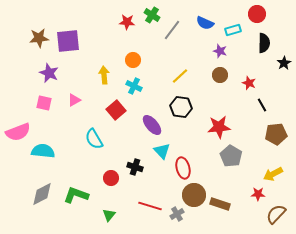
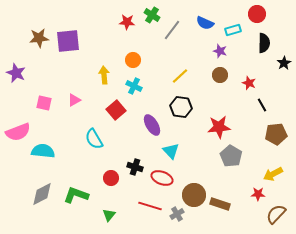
purple star at (49, 73): moved 33 px left
purple ellipse at (152, 125): rotated 10 degrees clockwise
cyan triangle at (162, 151): moved 9 px right
red ellipse at (183, 168): moved 21 px left, 10 px down; rotated 55 degrees counterclockwise
